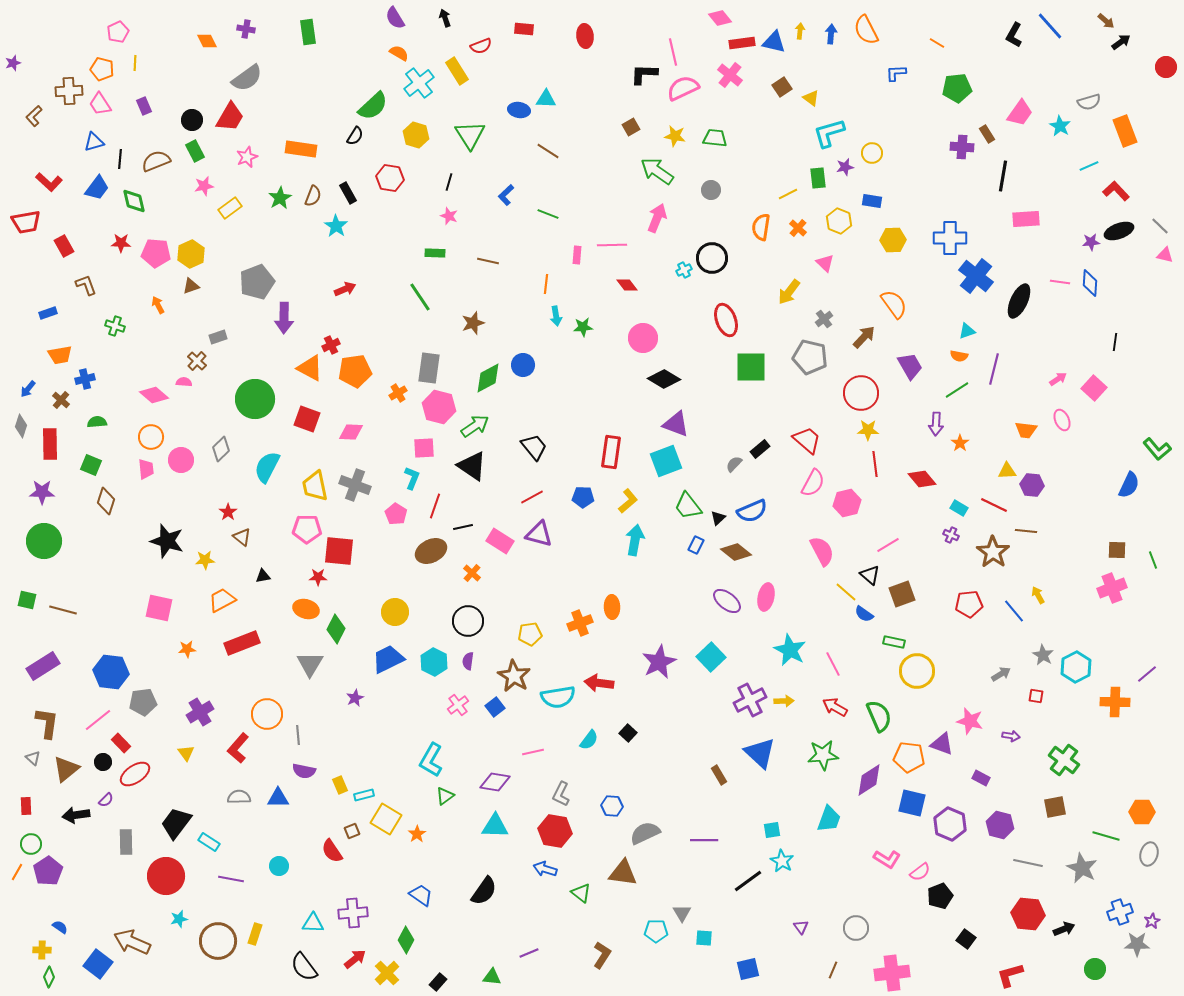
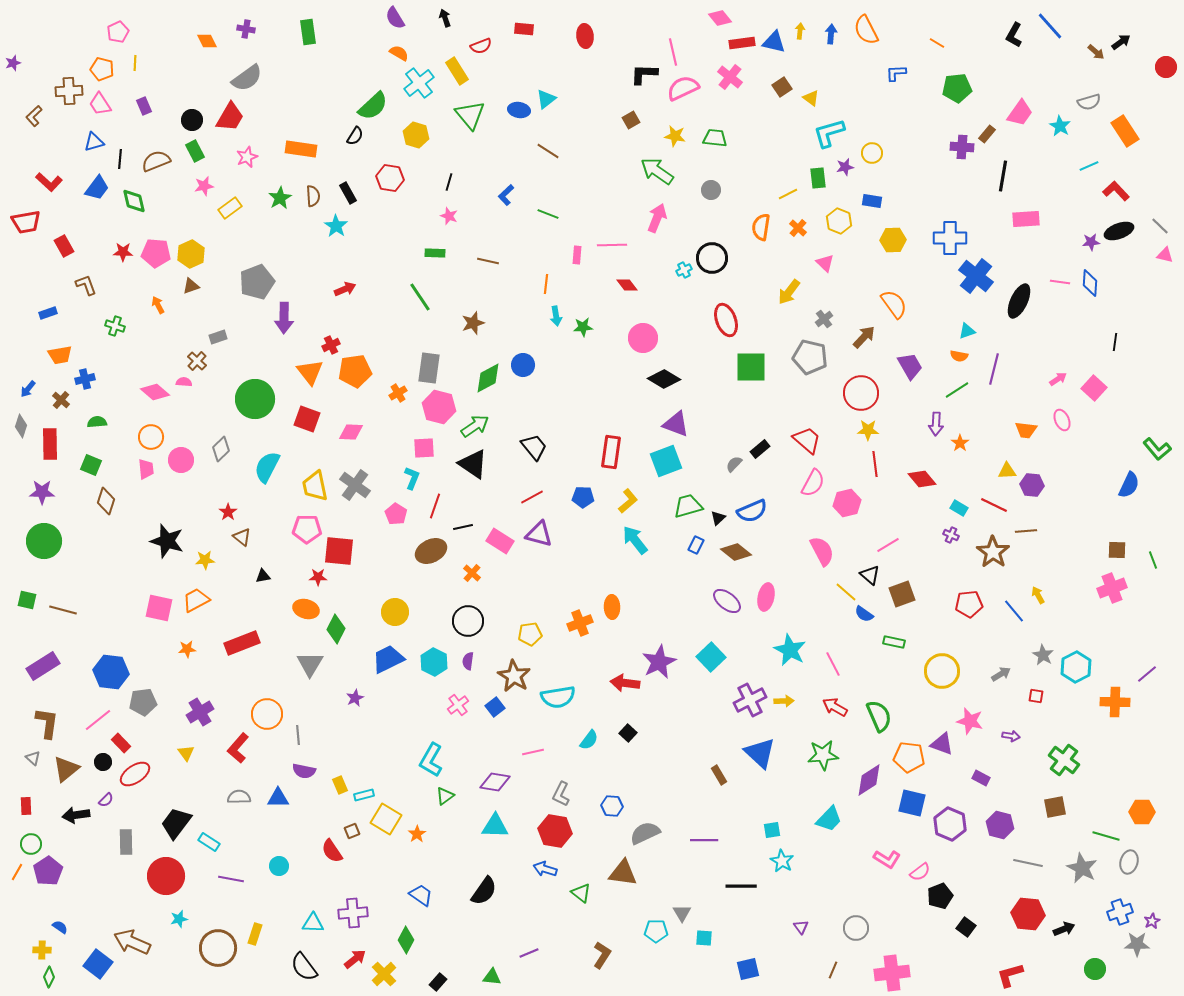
brown arrow at (1106, 21): moved 10 px left, 31 px down
pink cross at (730, 75): moved 2 px down
cyan triangle at (546, 99): rotated 40 degrees counterclockwise
brown square at (631, 127): moved 7 px up
orange rectangle at (1125, 131): rotated 12 degrees counterclockwise
brown rectangle at (987, 134): rotated 72 degrees clockwise
green triangle at (470, 135): moved 20 px up; rotated 8 degrees counterclockwise
brown semicircle at (313, 196): rotated 25 degrees counterclockwise
red star at (121, 243): moved 2 px right, 9 px down
orange triangle at (310, 368): moved 4 px down; rotated 24 degrees clockwise
pink diamond at (154, 395): moved 1 px right, 3 px up
black triangle at (472, 466): moved 1 px right, 2 px up
gray cross at (355, 485): rotated 16 degrees clockwise
green trapezoid at (688, 506): rotated 112 degrees clockwise
brown line at (1026, 531): rotated 10 degrees counterclockwise
cyan arrow at (635, 540): rotated 48 degrees counterclockwise
orange trapezoid at (222, 600): moved 26 px left
yellow circle at (917, 671): moved 25 px right
red arrow at (599, 683): moved 26 px right
cyan trapezoid at (829, 819): rotated 24 degrees clockwise
gray ellipse at (1149, 854): moved 20 px left, 8 px down
black line at (748, 881): moved 7 px left, 5 px down; rotated 36 degrees clockwise
black square at (966, 939): moved 12 px up
brown circle at (218, 941): moved 7 px down
yellow cross at (387, 973): moved 3 px left, 1 px down
